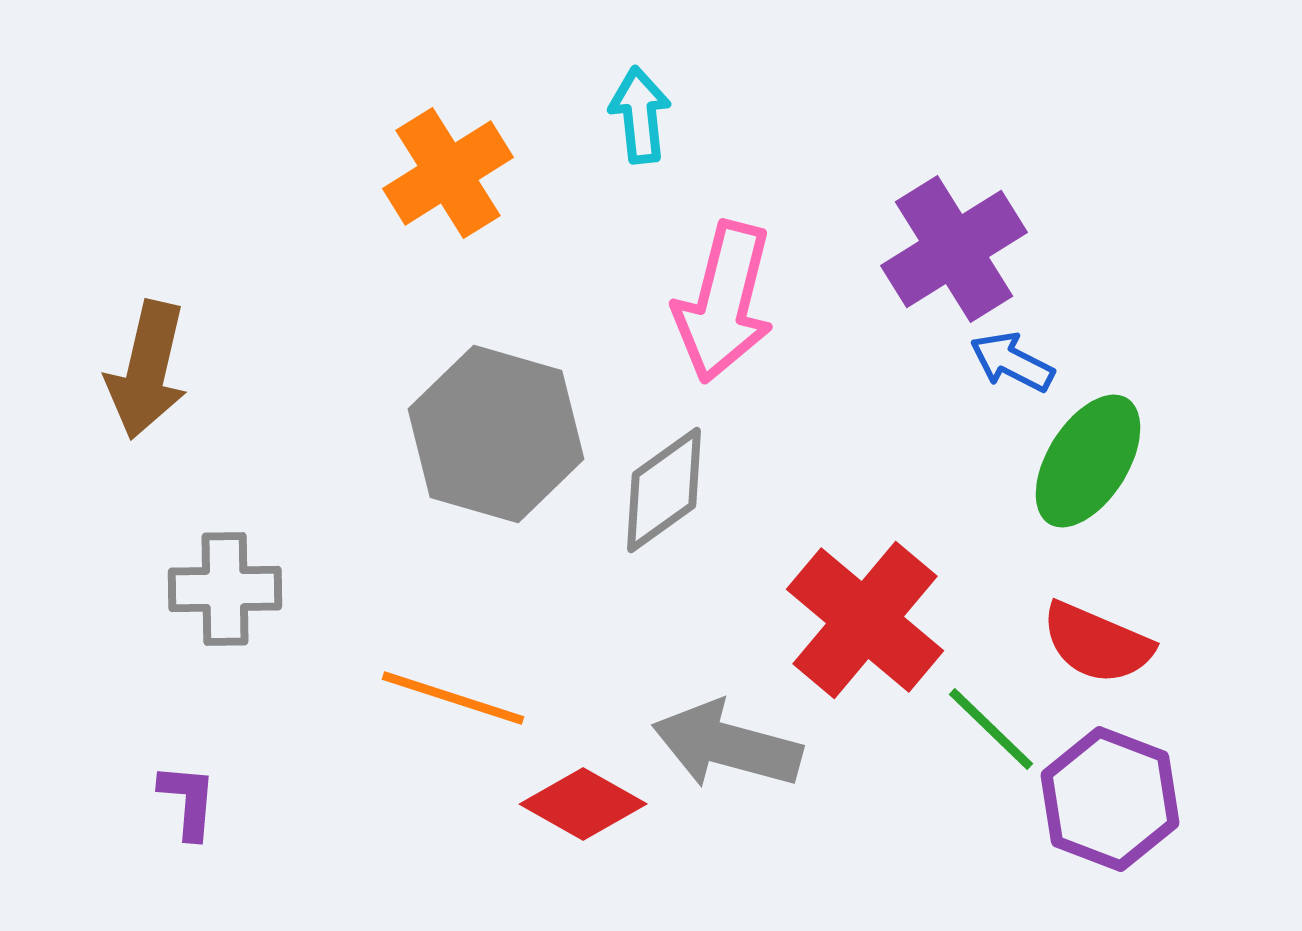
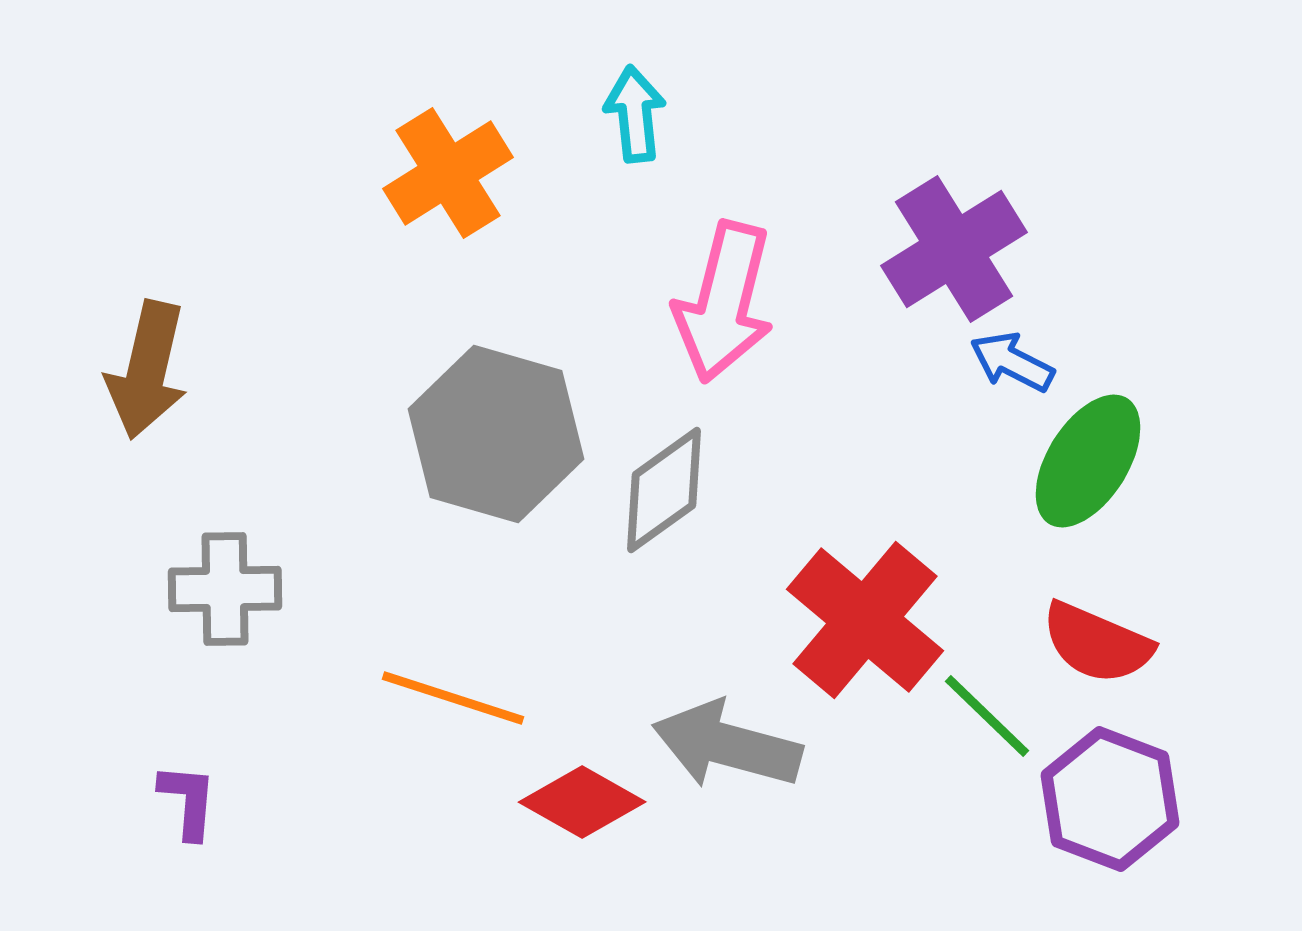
cyan arrow: moved 5 px left, 1 px up
green line: moved 4 px left, 13 px up
red diamond: moved 1 px left, 2 px up
